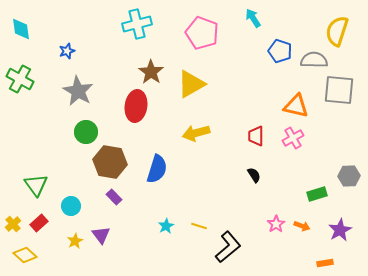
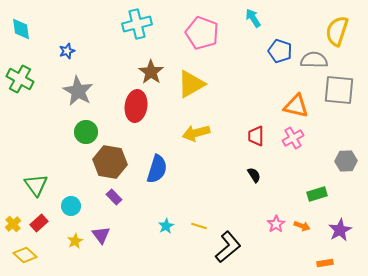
gray hexagon: moved 3 px left, 15 px up
